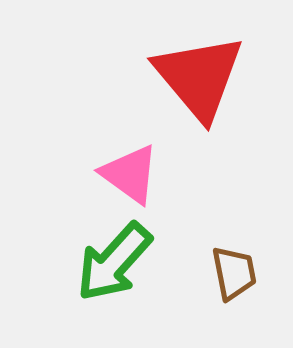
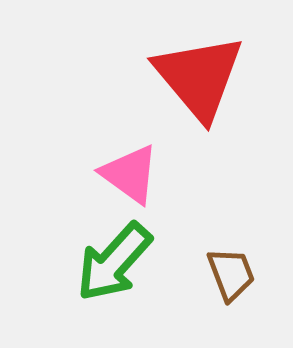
brown trapezoid: moved 3 px left, 1 px down; rotated 10 degrees counterclockwise
